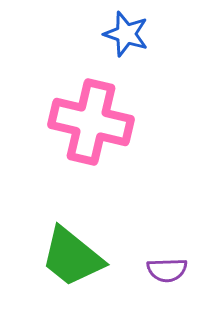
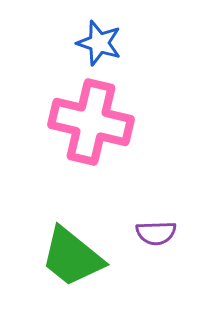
blue star: moved 27 px left, 9 px down
purple semicircle: moved 11 px left, 37 px up
